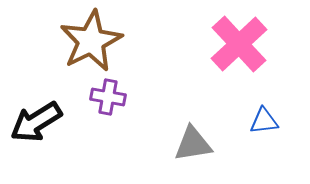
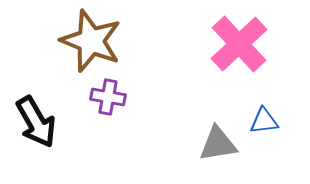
brown star: rotated 24 degrees counterclockwise
black arrow: rotated 88 degrees counterclockwise
gray triangle: moved 25 px right
